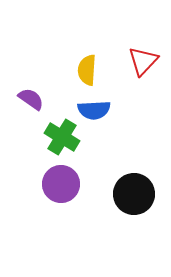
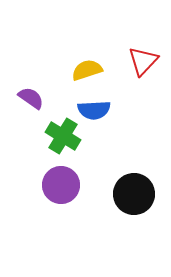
yellow semicircle: rotated 68 degrees clockwise
purple semicircle: moved 1 px up
green cross: moved 1 px right, 1 px up
purple circle: moved 1 px down
